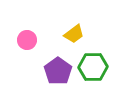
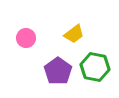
pink circle: moved 1 px left, 2 px up
green hexagon: moved 2 px right; rotated 12 degrees clockwise
